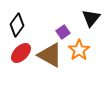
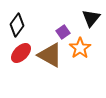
orange star: moved 1 px right, 2 px up
